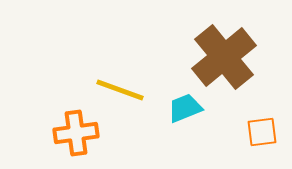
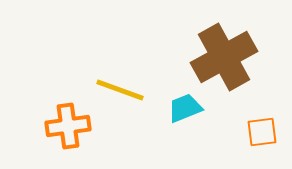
brown cross: rotated 10 degrees clockwise
orange cross: moved 8 px left, 7 px up
